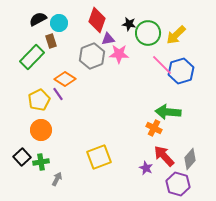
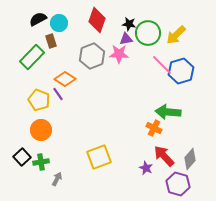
purple triangle: moved 18 px right
yellow pentagon: rotated 25 degrees counterclockwise
